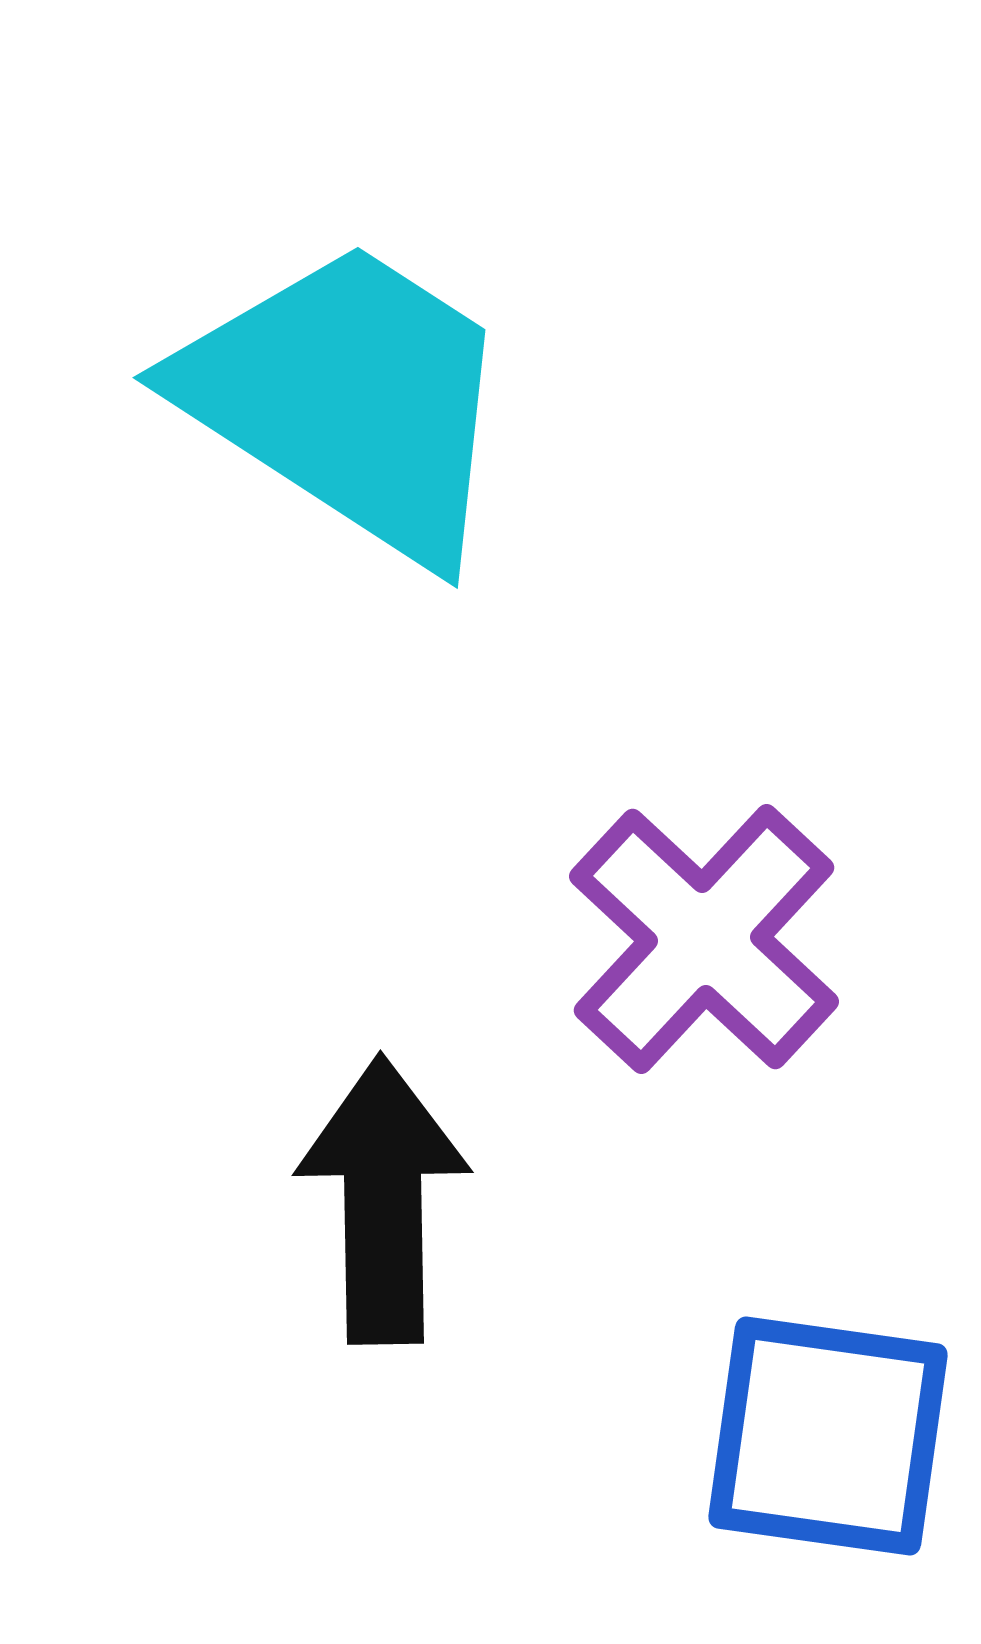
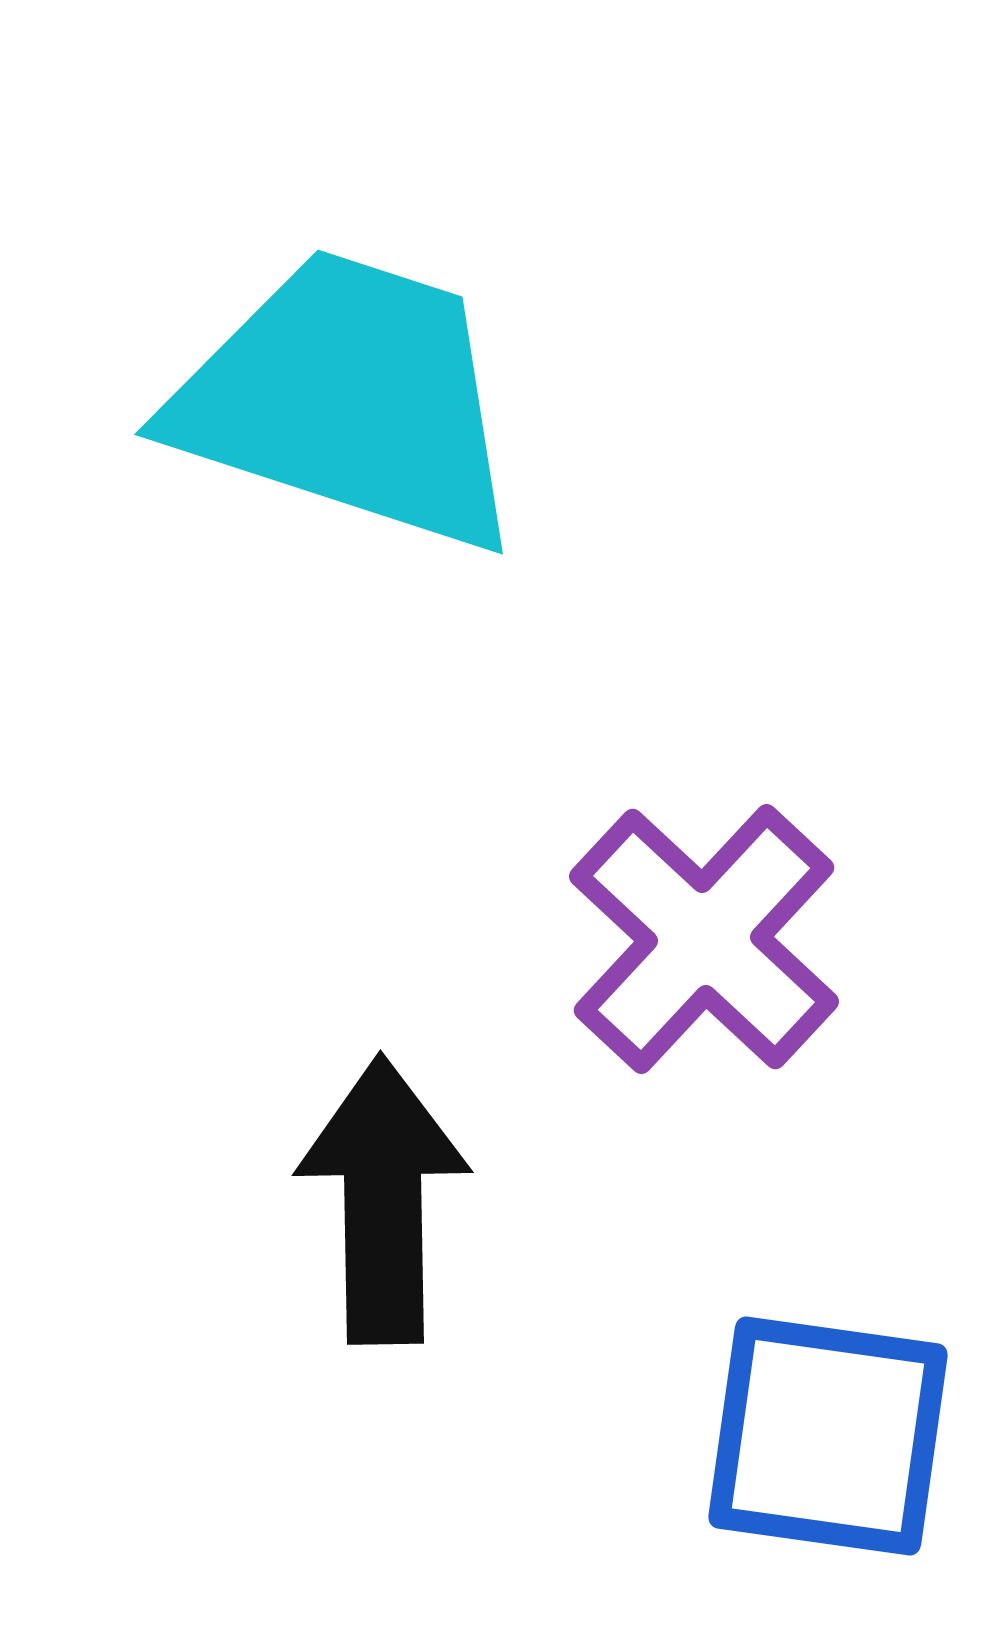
cyan trapezoid: rotated 15 degrees counterclockwise
